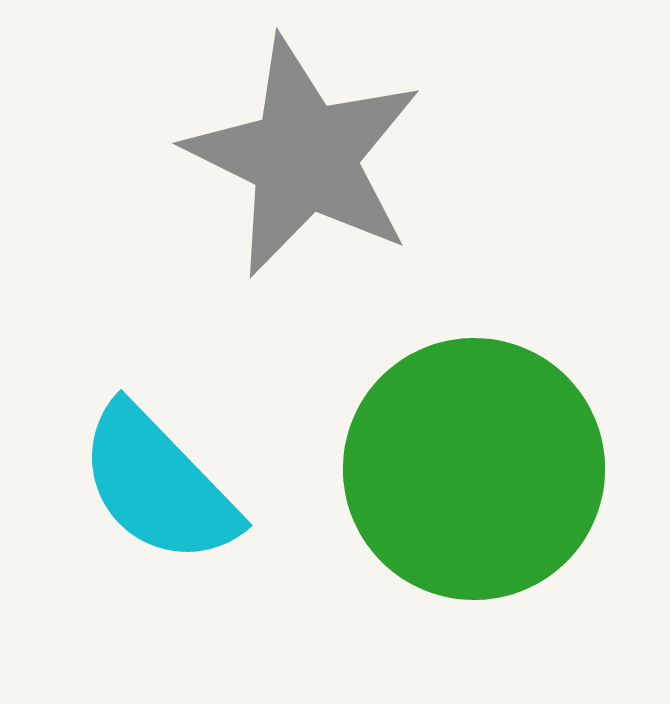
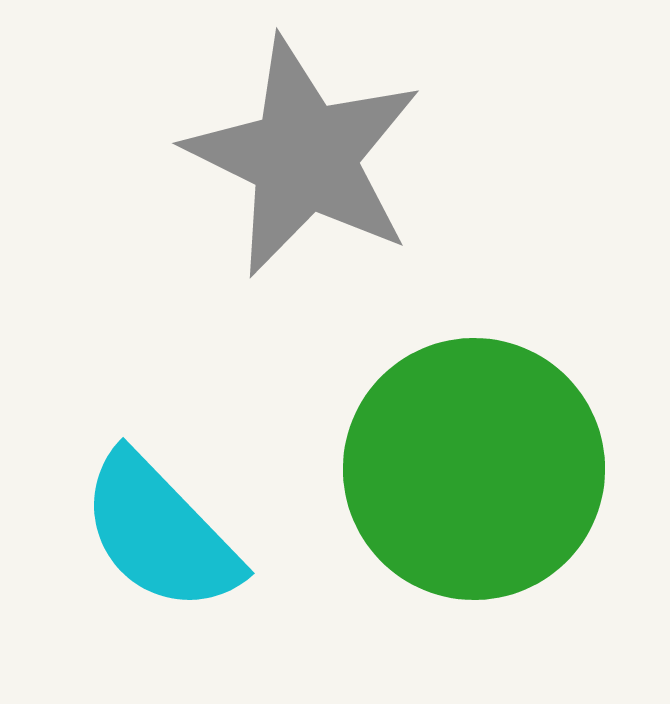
cyan semicircle: moved 2 px right, 48 px down
